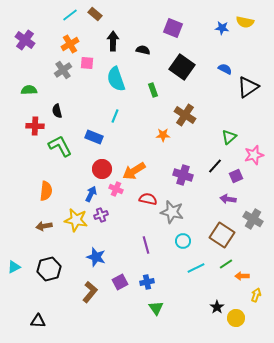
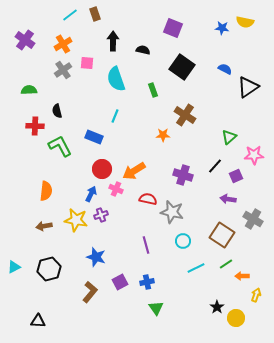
brown rectangle at (95, 14): rotated 32 degrees clockwise
orange cross at (70, 44): moved 7 px left
pink star at (254, 155): rotated 12 degrees clockwise
